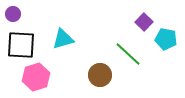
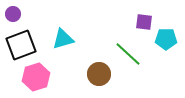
purple square: rotated 36 degrees counterclockwise
cyan pentagon: rotated 10 degrees counterclockwise
black square: rotated 24 degrees counterclockwise
brown circle: moved 1 px left, 1 px up
